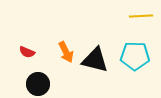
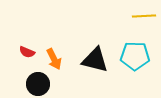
yellow line: moved 3 px right
orange arrow: moved 12 px left, 7 px down
